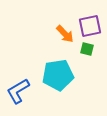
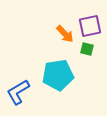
blue L-shape: moved 1 px down
